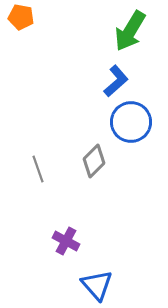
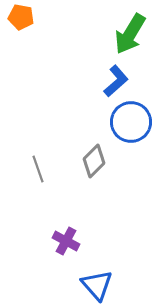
green arrow: moved 3 px down
